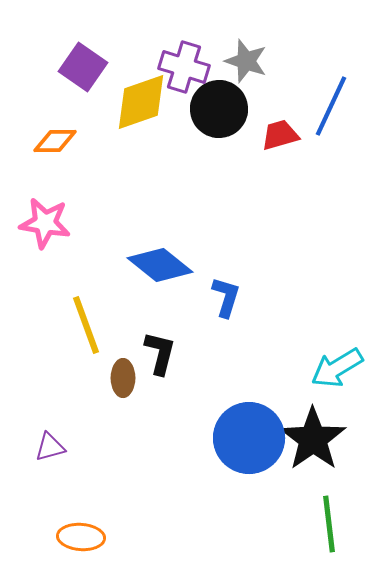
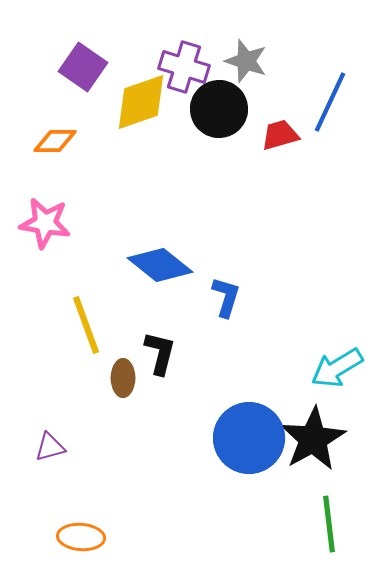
blue line: moved 1 px left, 4 px up
black star: rotated 6 degrees clockwise
